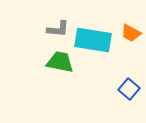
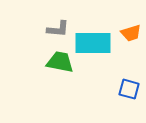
orange trapezoid: rotated 45 degrees counterclockwise
cyan rectangle: moved 3 px down; rotated 9 degrees counterclockwise
blue square: rotated 25 degrees counterclockwise
